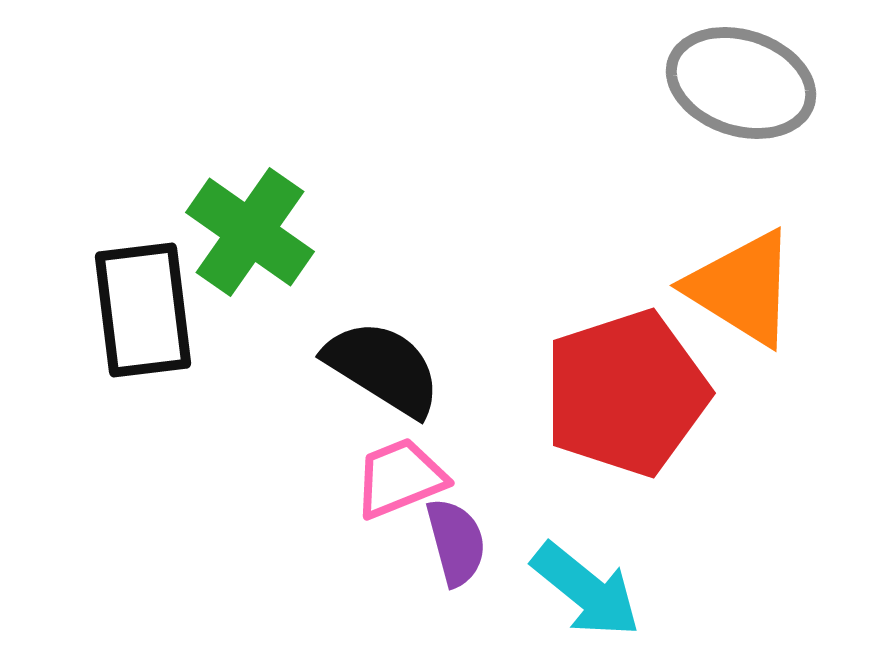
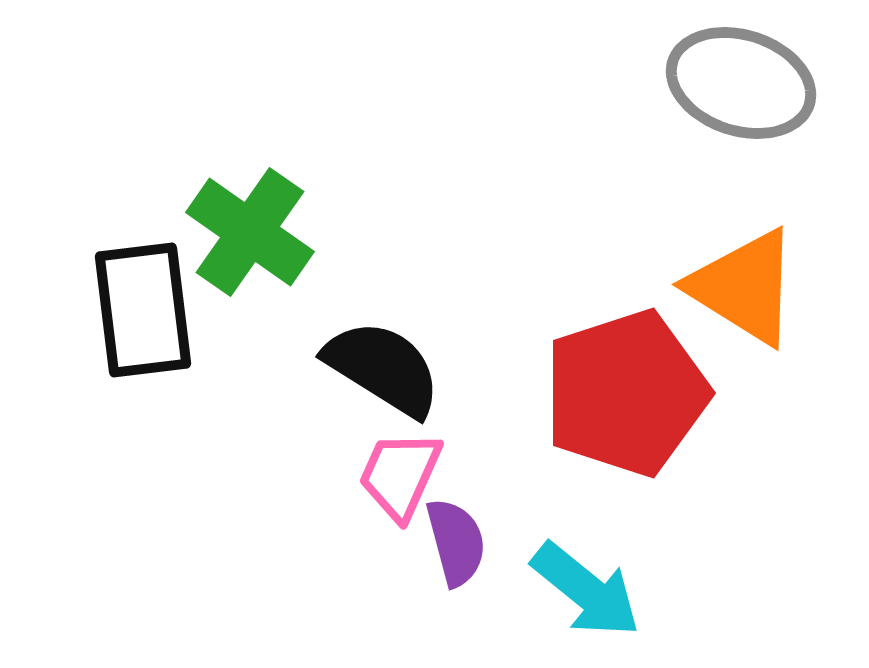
orange triangle: moved 2 px right, 1 px up
pink trapezoid: moved 3 px up; rotated 44 degrees counterclockwise
